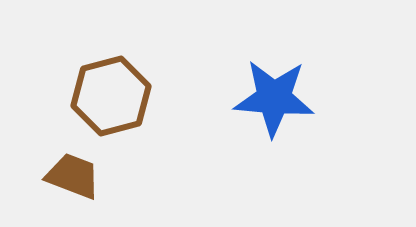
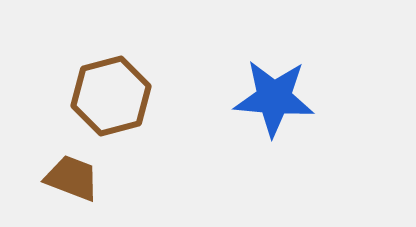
brown trapezoid: moved 1 px left, 2 px down
